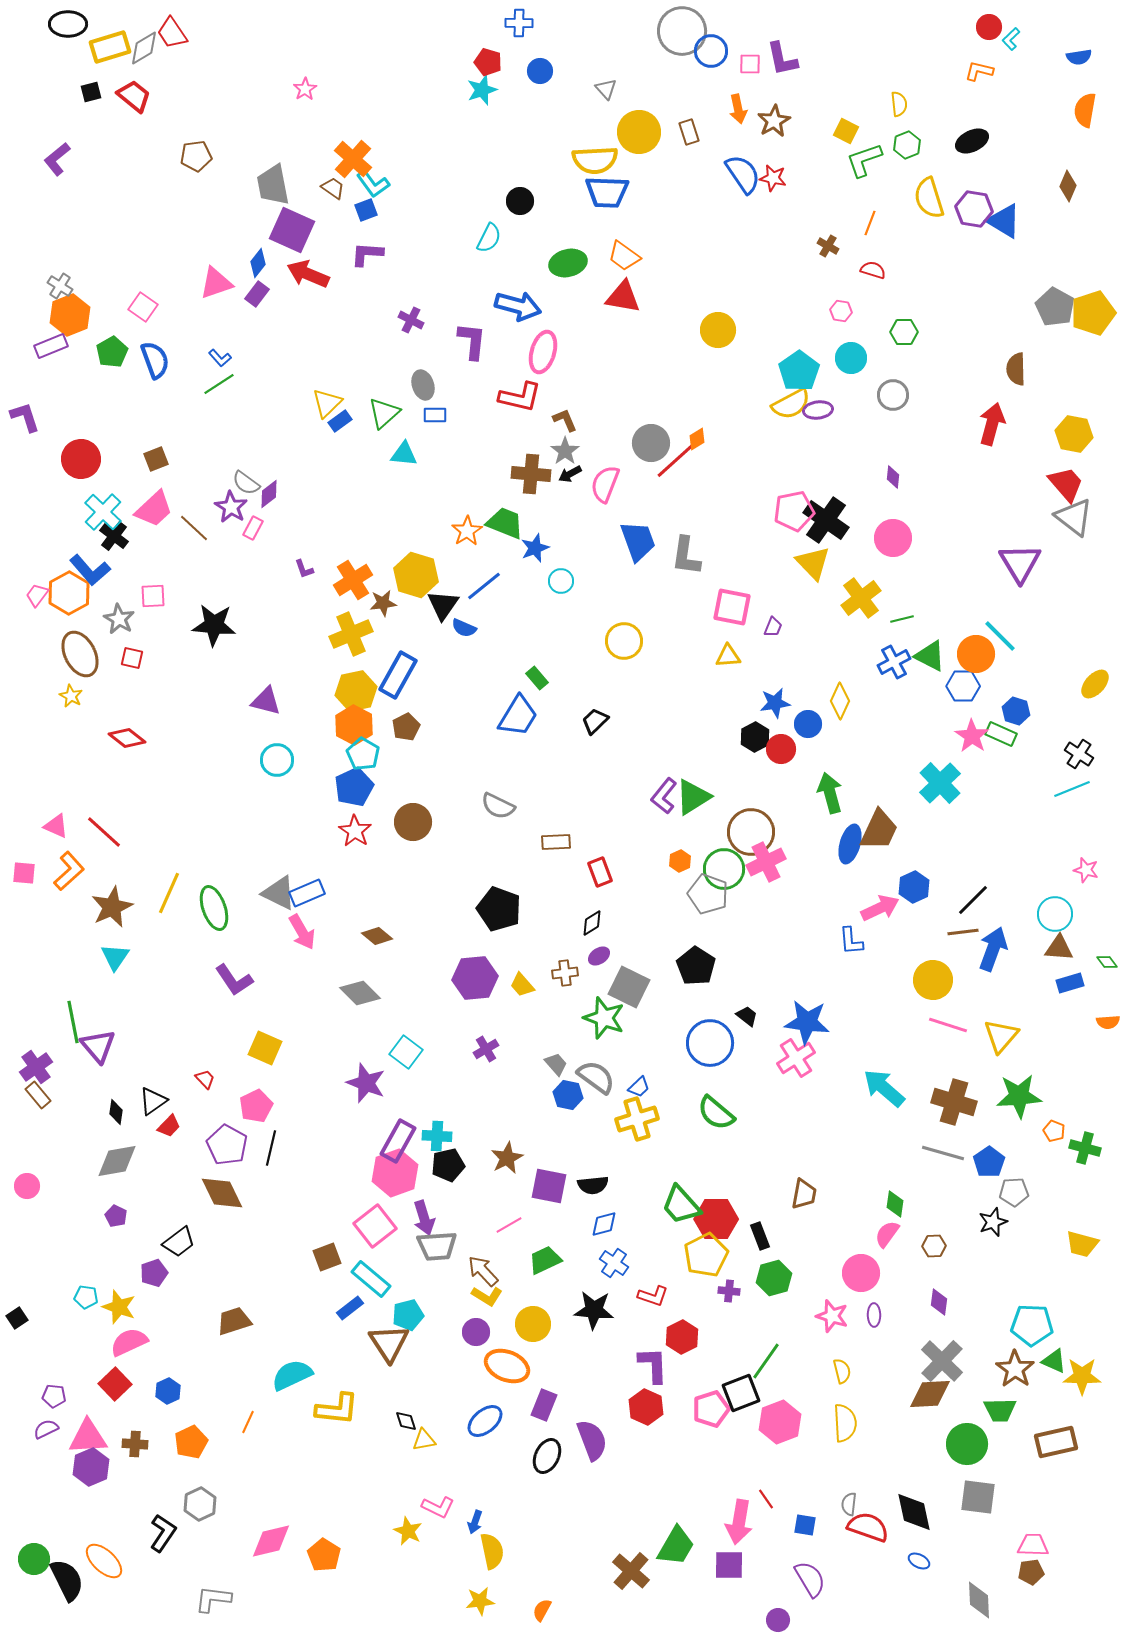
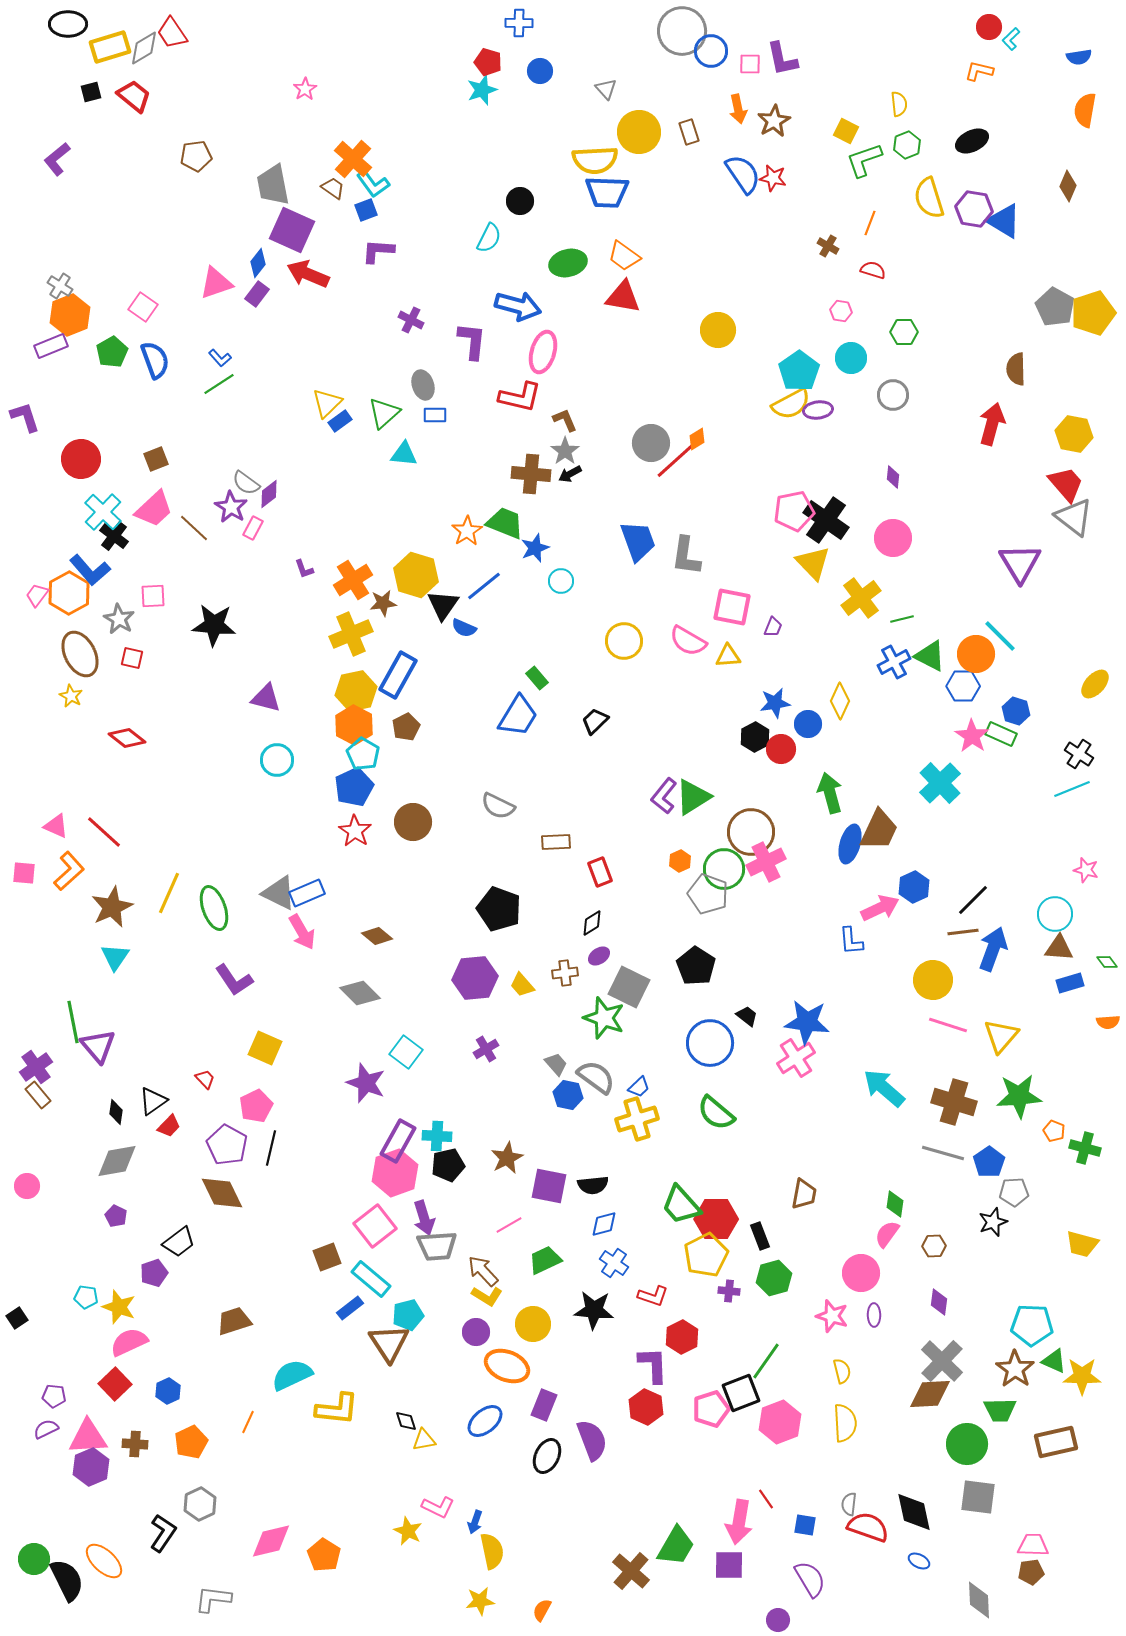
purple L-shape at (367, 254): moved 11 px right, 3 px up
pink semicircle at (605, 484): moved 83 px right, 157 px down; rotated 81 degrees counterclockwise
purple triangle at (266, 701): moved 3 px up
